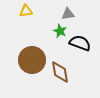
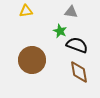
gray triangle: moved 3 px right, 2 px up; rotated 16 degrees clockwise
black semicircle: moved 3 px left, 2 px down
brown diamond: moved 19 px right
